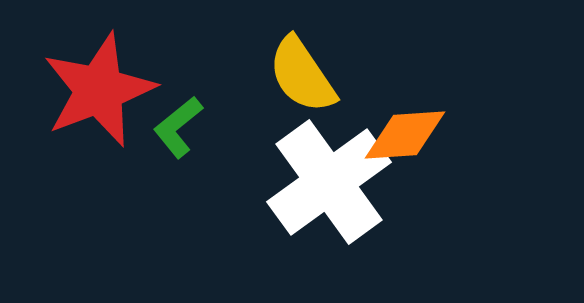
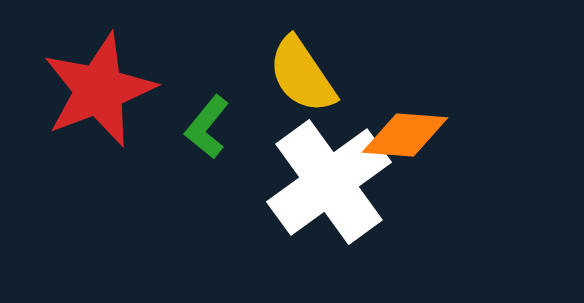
green L-shape: moved 29 px right; rotated 12 degrees counterclockwise
orange diamond: rotated 8 degrees clockwise
